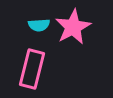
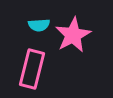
pink star: moved 8 px down
